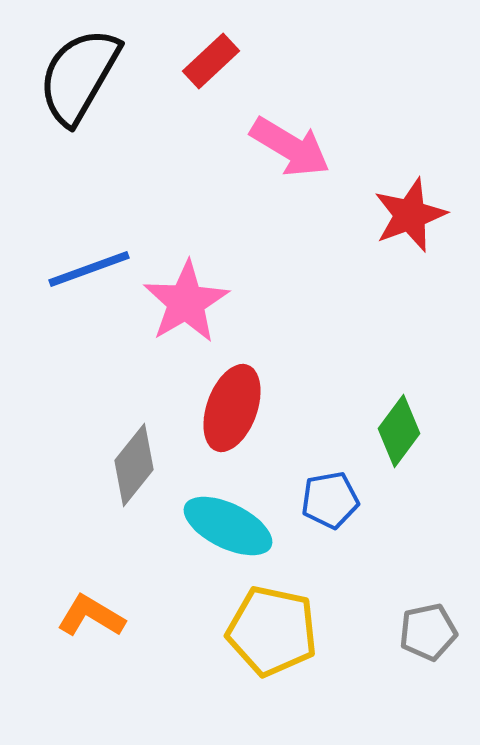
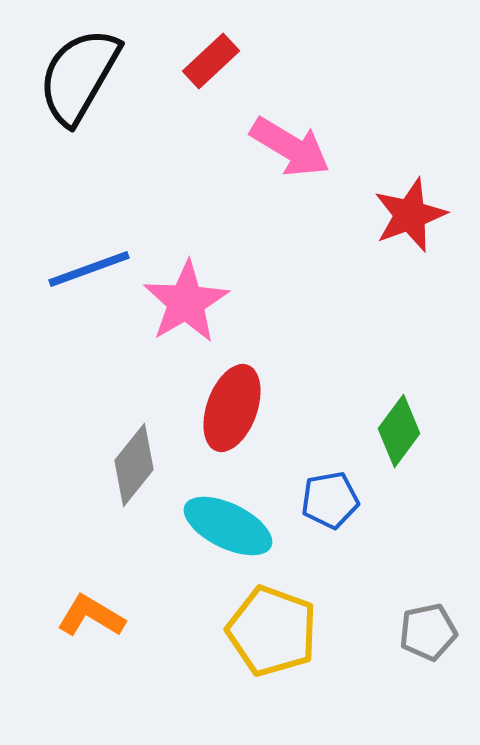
yellow pentagon: rotated 8 degrees clockwise
